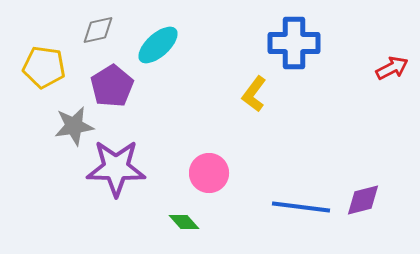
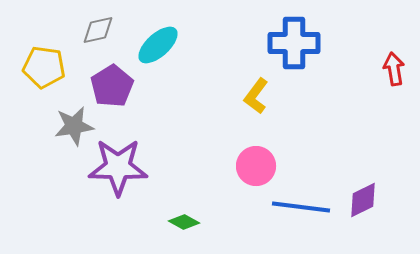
red arrow: moved 2 px right, 1 px down; rotated 72 degrees counterclockwise
yellow L-shape: moved 2 px right, 2 px down
purple star: moved 2 px right, 1 px up
pink circle: moved 47 px right, 7 px up
purple diamond: rotated 12 degrees counterclockwise
green diamond: rotated 20 degrees counterclockwise
